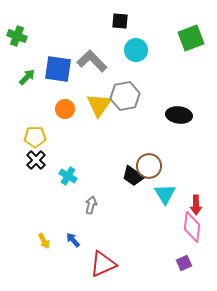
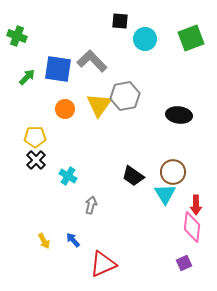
cyan circle: moved 9 px right, 11 px up
brown circle: moved 24 px right, 6 px down
